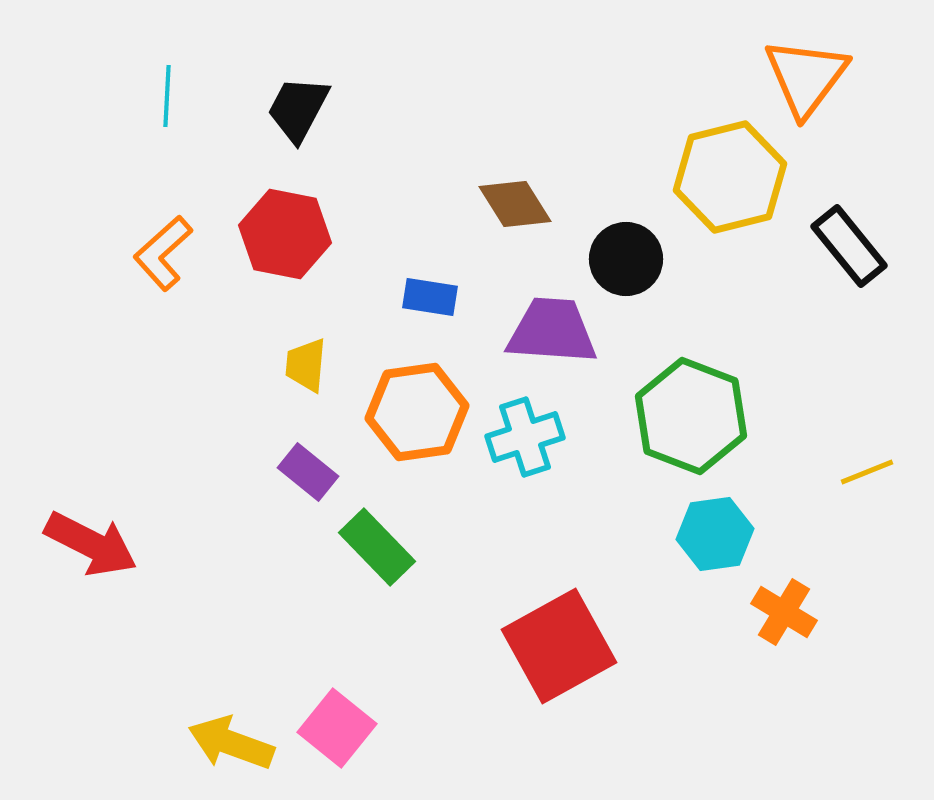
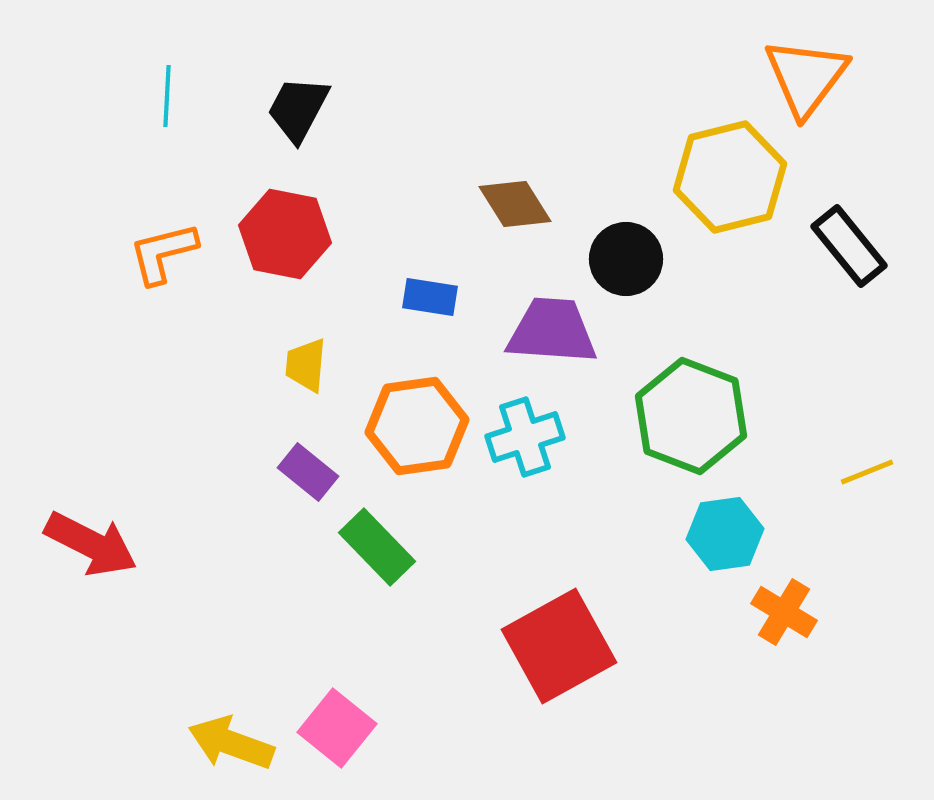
orange L-shape: rotated 28 degrees clockwise
orange hexagon: moved 14 px down
cyan hexagon: moved 10 px right
